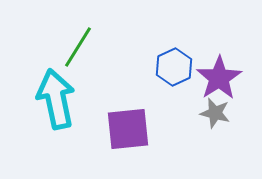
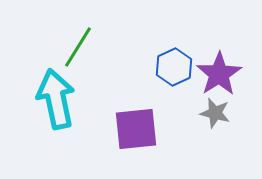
purple star: moved 4 px up
purple square: moved 8 px right
